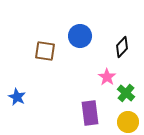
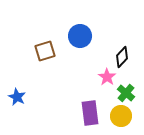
black diamond: moved 10 px down
brown square: rotated 25 degrees counterclockwise
yellow circle: moved 7 px left, 6 px up
